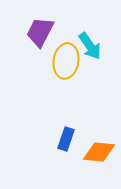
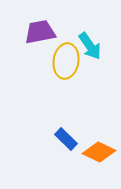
purple trapezoid: rotated 52 degrees clockwise
blue rectangle: rotated 65 degrees counterclockwise
orange diamond: rotated 20 degrees clockwise
